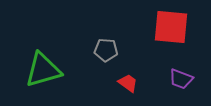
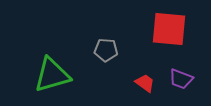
red square: moved 2 px left, 2 px down
green triangle: moved 9 px right, 5 px down
red trapezoid: moved 17 px right
